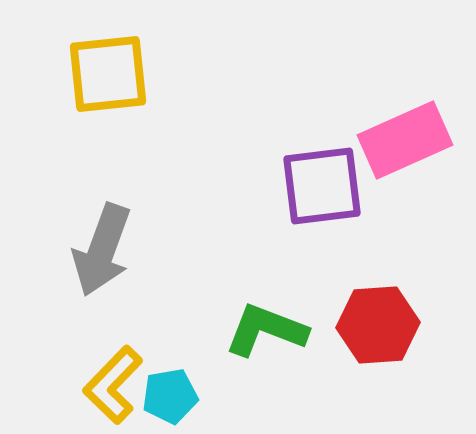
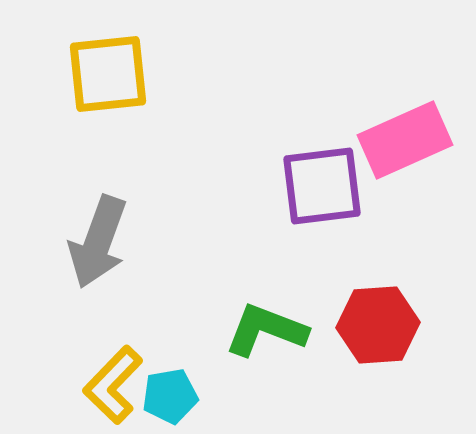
gray arrow: moved 4 px left, 8 px up
